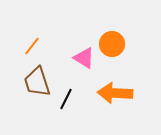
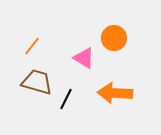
orange circle: moved 2 px right, 6 px up
brown trapezoid: rotated 124 degrees clockwise
